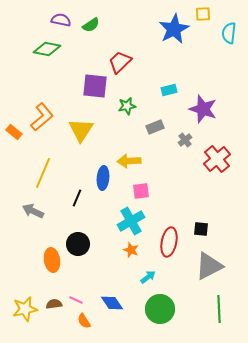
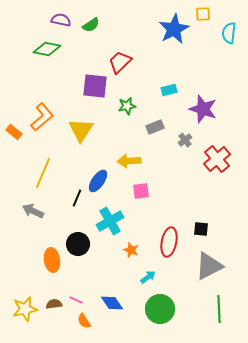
blue ellipse: moved 5 px left, 3 px down; rotated 30 degrees clockwise
cyan cross: moved 21 px left
